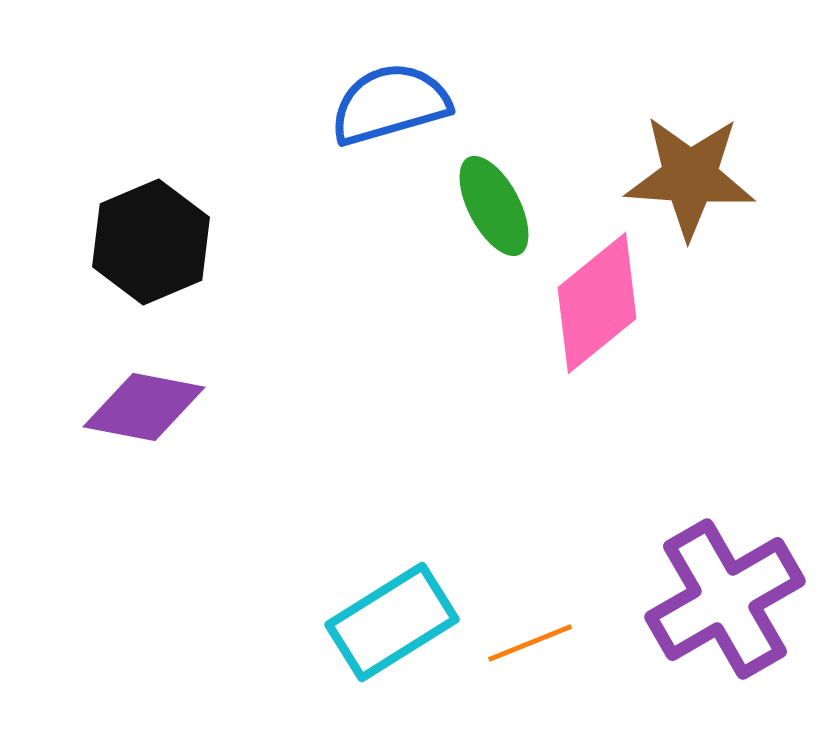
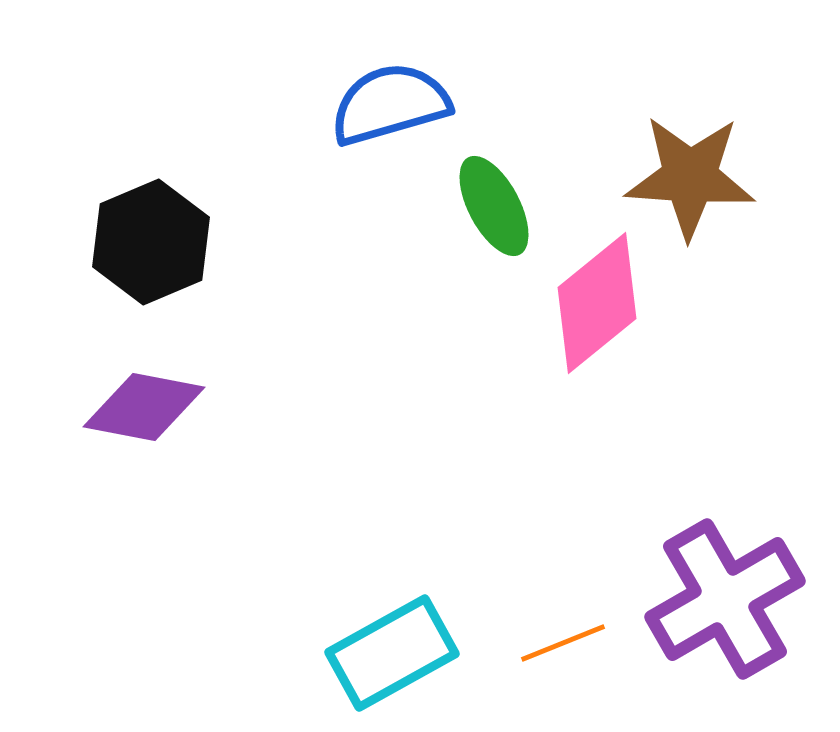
cyan rectangle: moved 31 px down; rotated 3 degrees clockwise
orange line: moved 33 px right
